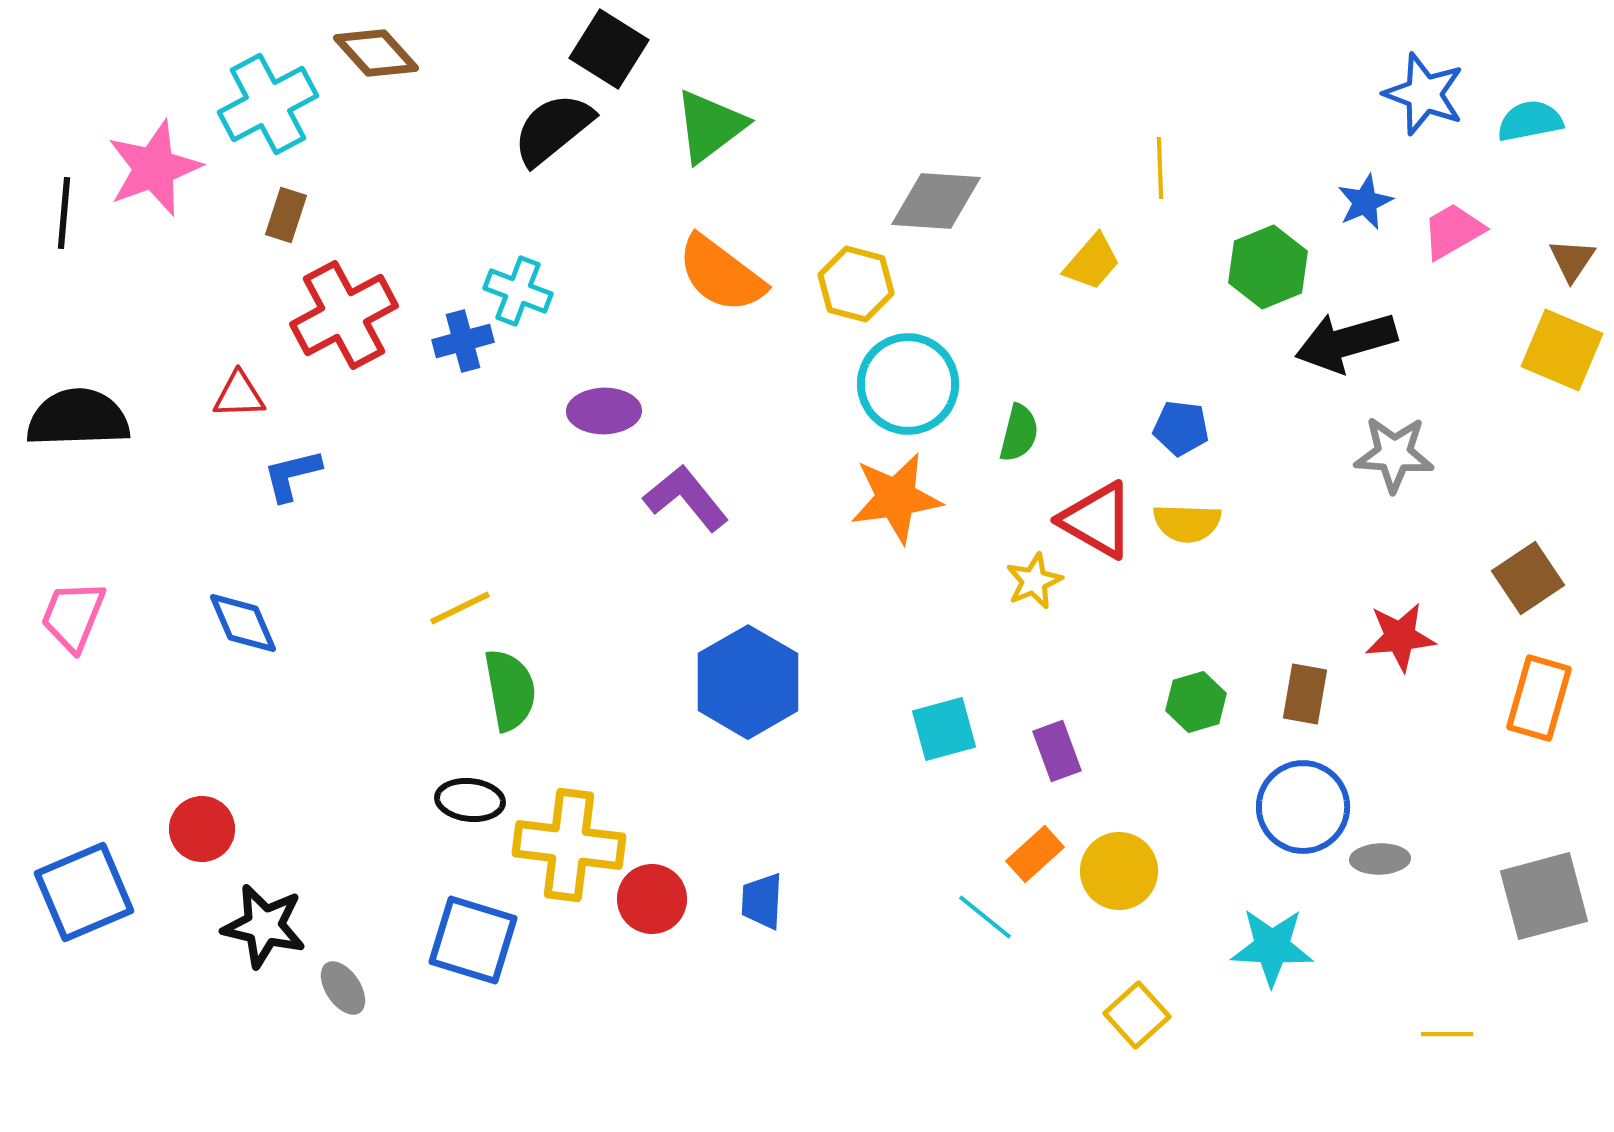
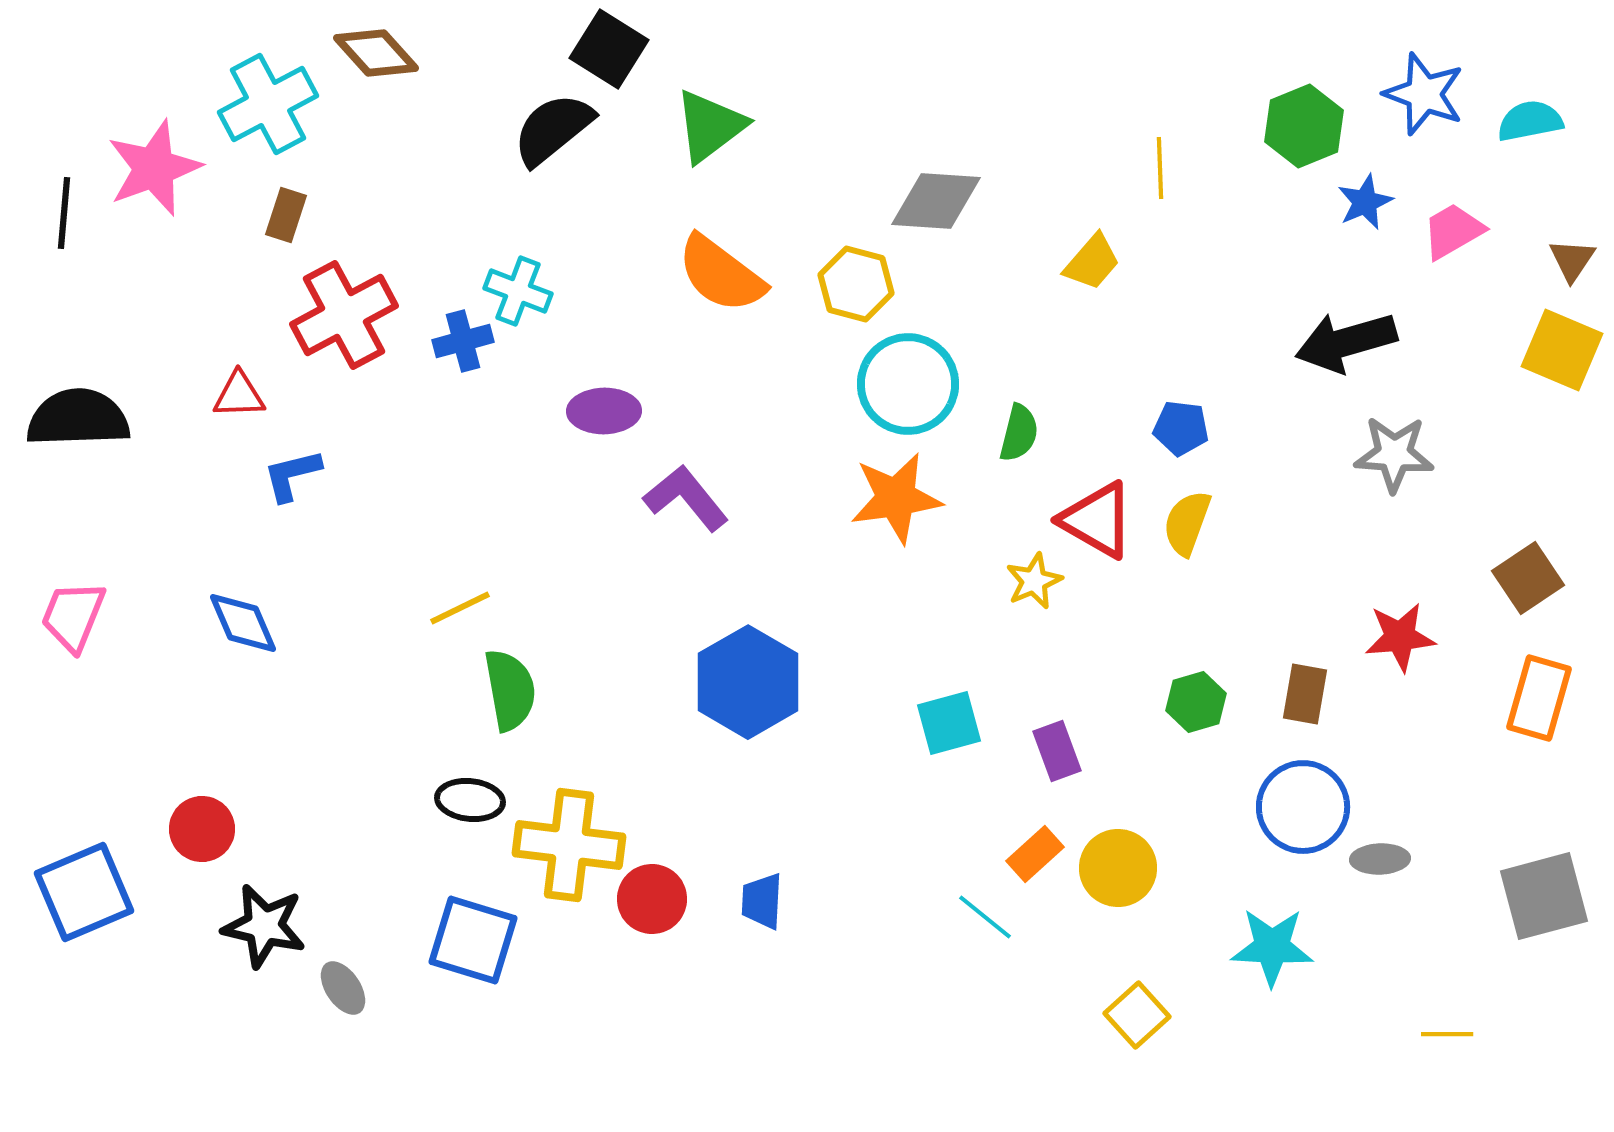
green hexagon at (1268, 267): moved 36 px right, 141 px up
yellow semicircle at (1187, 523): rotated 108 degrees clockwise
cyan square at (944, 729): moved 5 px right, 6 px up
yellow circle at (1119, 871): moved 1 px left, 3 px up
